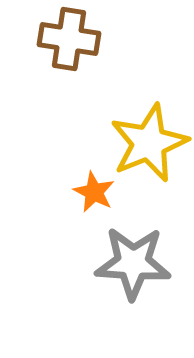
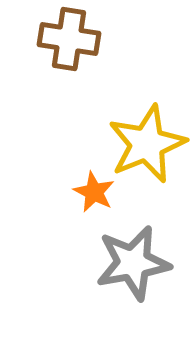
yellow star: moved 2 px left, 1 px down
gray star: rotated 14 degrees counterclockwise
